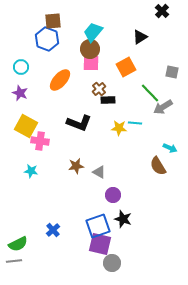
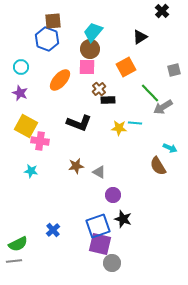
pink square: moved 4 px left, 4 px down
gray square: moved 2 px right, 2 px up; rotated 24 degrees counterclockwise
